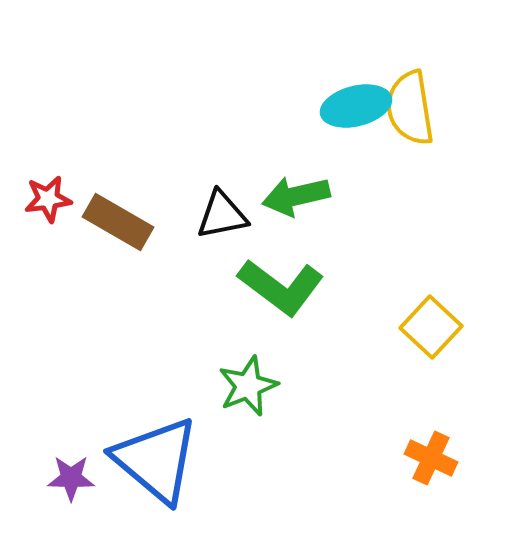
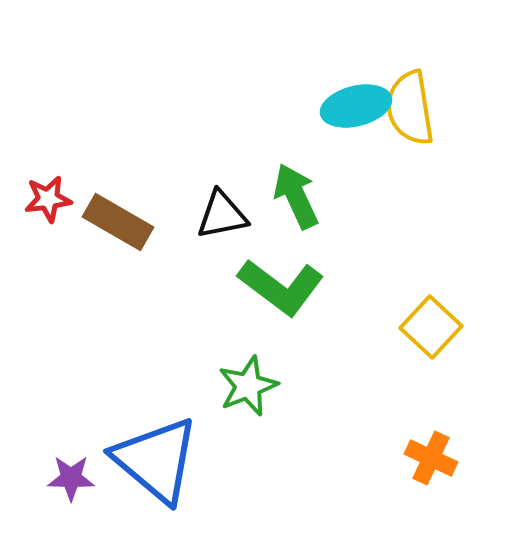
green arrow: rotated 78 degrees clockwise
